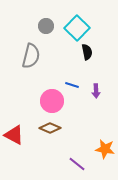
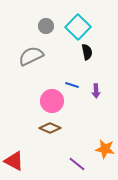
cyan square: moved 1 px right, 1 px up
gray semicircle: rotated 130 degrees counterclockwise
red triangle: moved 26 px down
